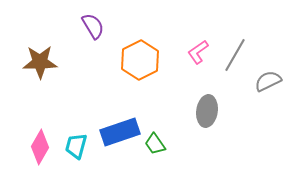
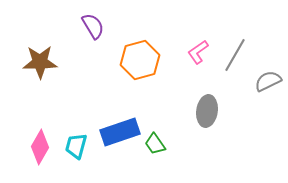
orange hexagon: rotated 12 degrees clockwise
